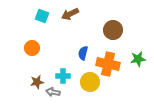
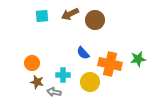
cyan square: rotated 24 degrees counterclockwise
brown circle: moved 18 px left, 10 px up
orange circle: moved 15 px down
blue semicircle: rotated 56 degrees counterclockwise
orange cross: moved 2 px right
cyan cross: moved 1 px up
brown star: rotated 24 degrees clockwise
gray arrow: moved 1 px right
